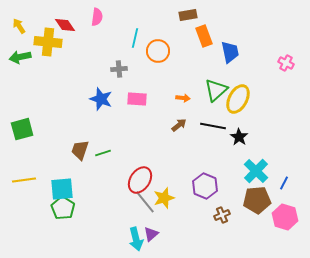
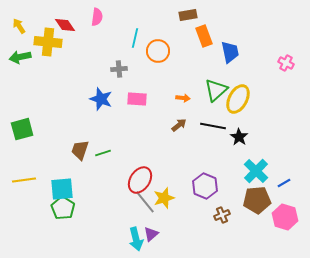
blue line: rotated 32 degrees clockwise
